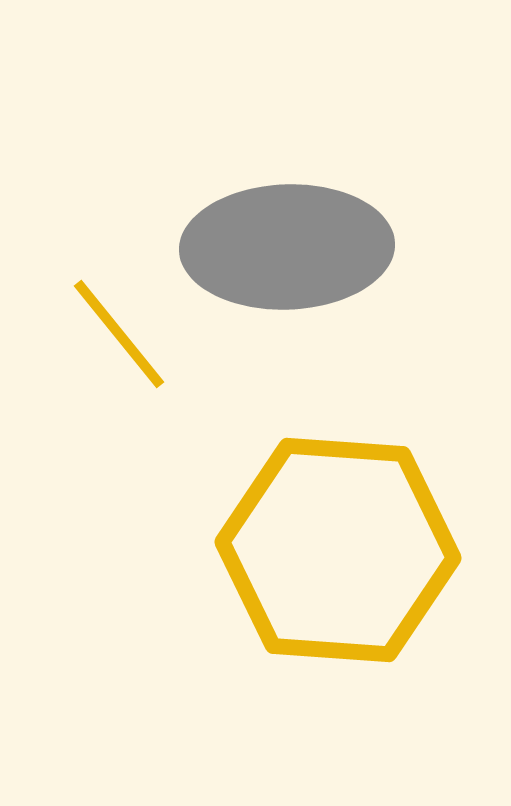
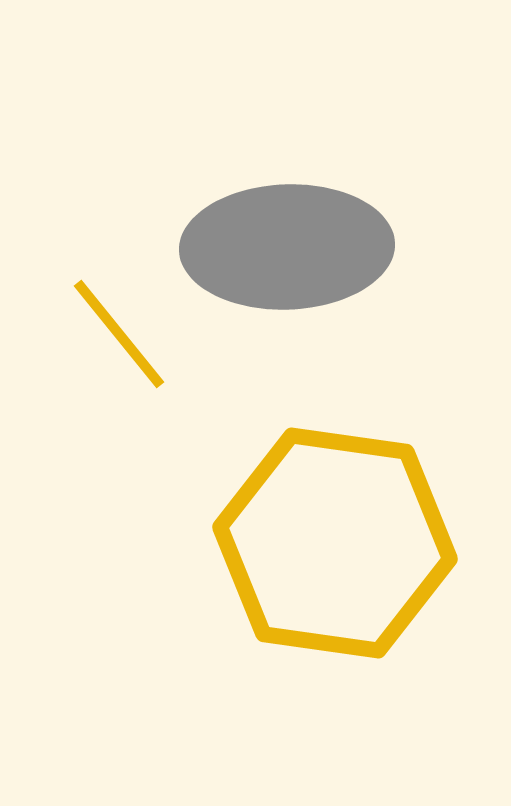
yellow hexagon: moved 3 px left, 7 px up; rotated 4 degrees clockwise
